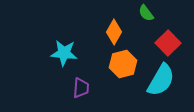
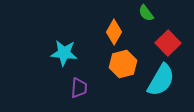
purple trapezoid: moved 2 px left
